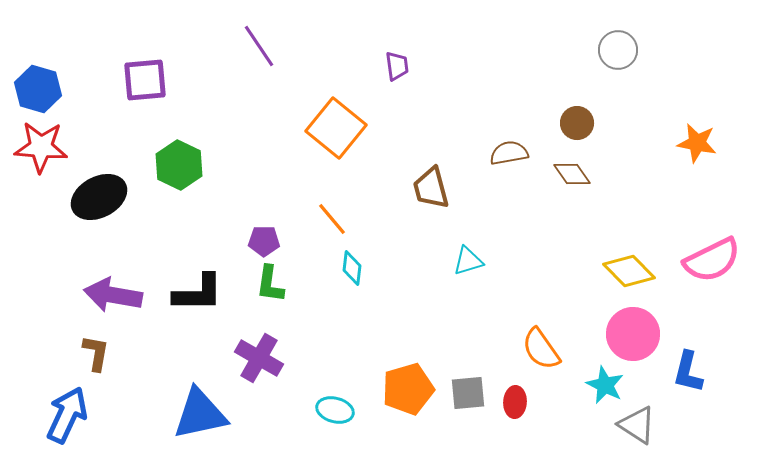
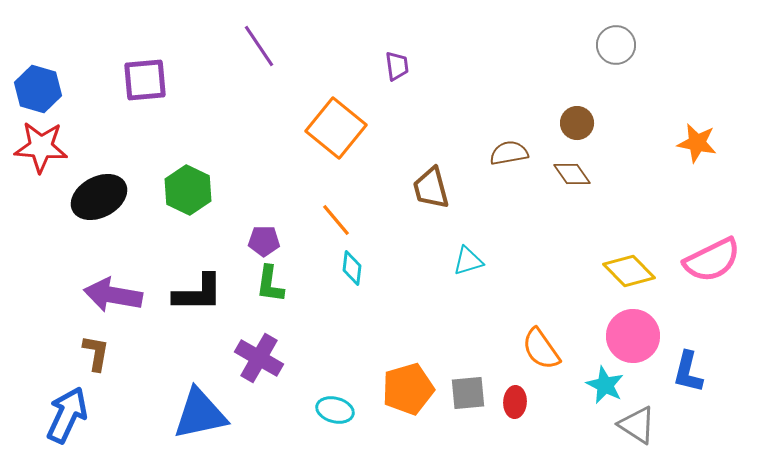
gray circle: moved 2 px left, 5 px up
green hexagon: moved 9 px right, 25 px down
orange line: moved 4 px right, 1 px down
pink circle: moved 2 px down
